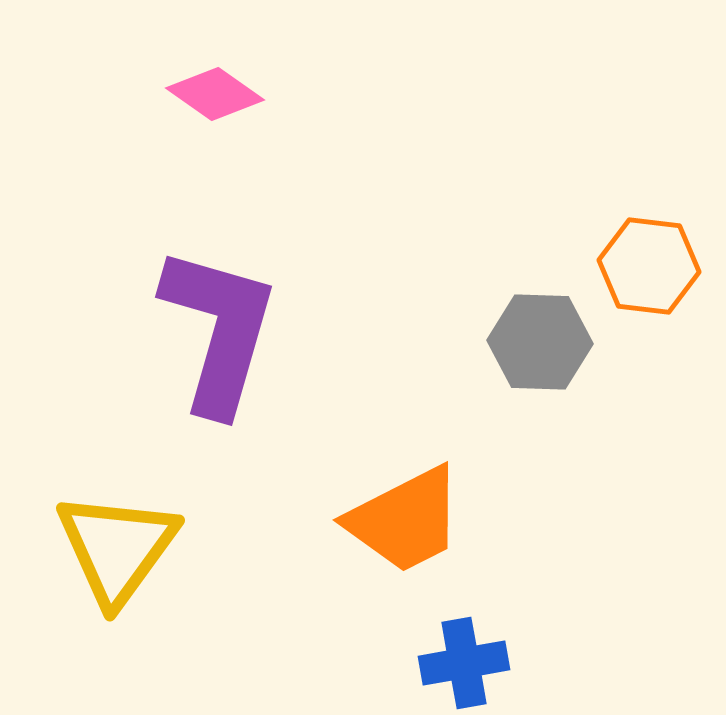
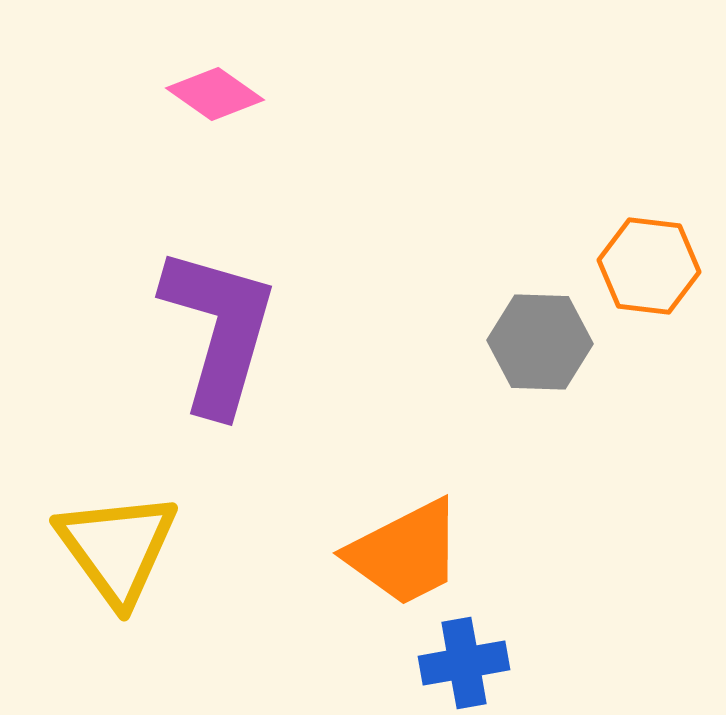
orange trapezoid: moved 33 px down
yellow triangle: rotated 12 degrees counterclockwise
